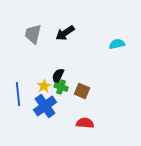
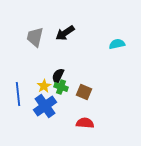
gray trapezoid: moved 2 px right, 3 px down
brown square: moved 2 px right, 1 px down
